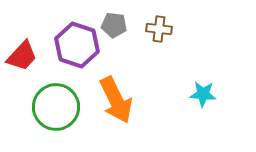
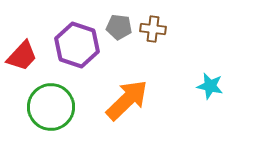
gray pentagon: moved 5 px right, 2 px down
brown cross: moved 6 px left
cyan star: moved 7 px right, 8 px up; rotated 8 degrees clockwise
orange arrow: moved 11 px right; rotated 108 degrees counterclockwise
green circle: moved 5 px left
